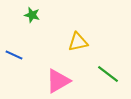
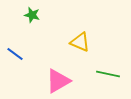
yellow triangle: moved 2 px right; rotated 35 degrees clockwise
blue line: moved 1 px right, 1 px up; rotated 12 degrees clockwise
green line: rotated 25 degrees counterclockwise
